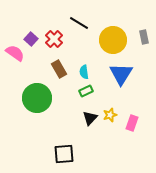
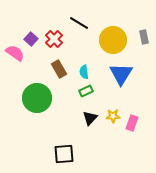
yellow star: moved 3 px right, 1 px down; rotated 16 degrees clockwise
